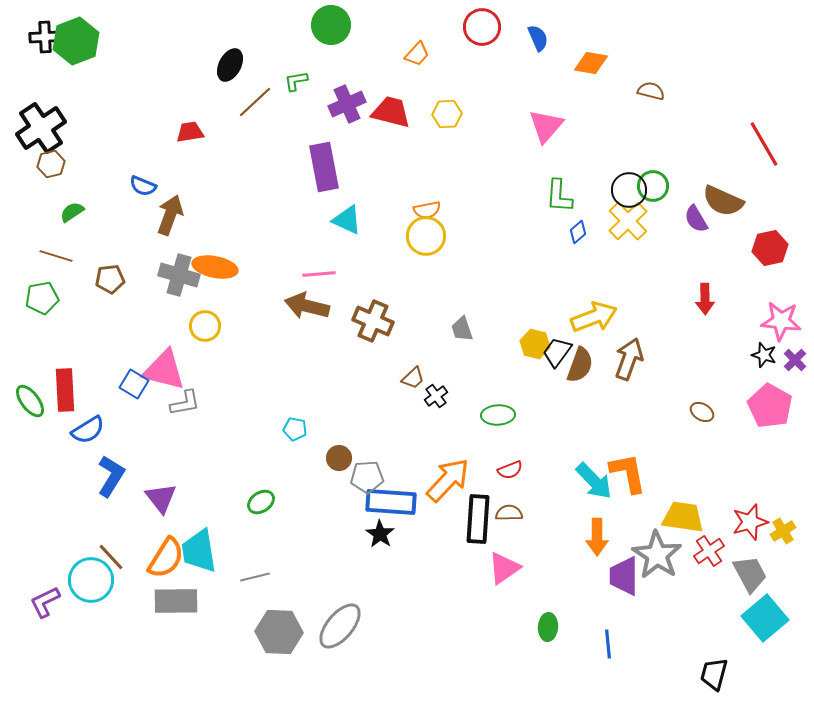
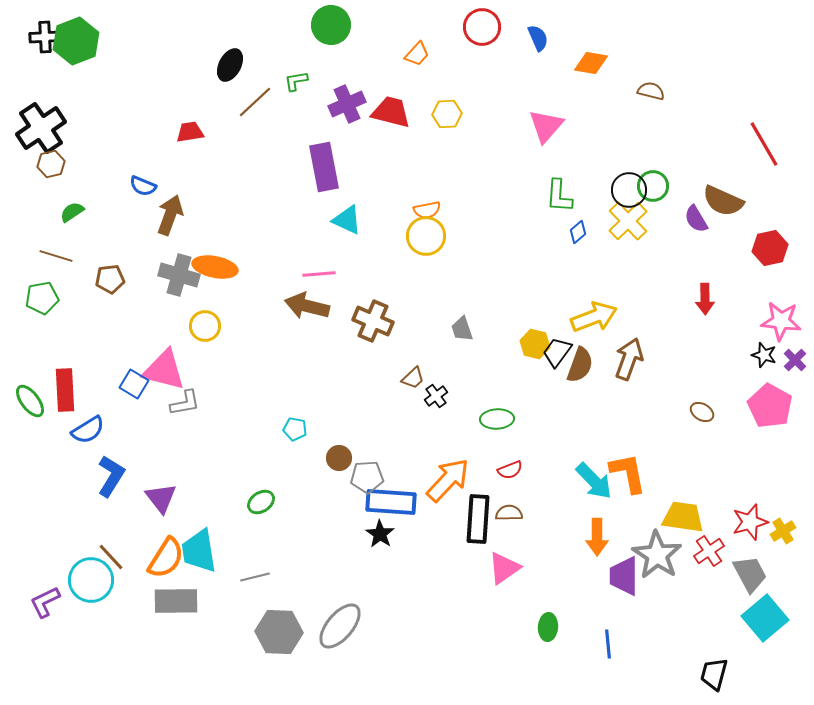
green ellipse at (498, 415): moved 1 px left, 4 px down
